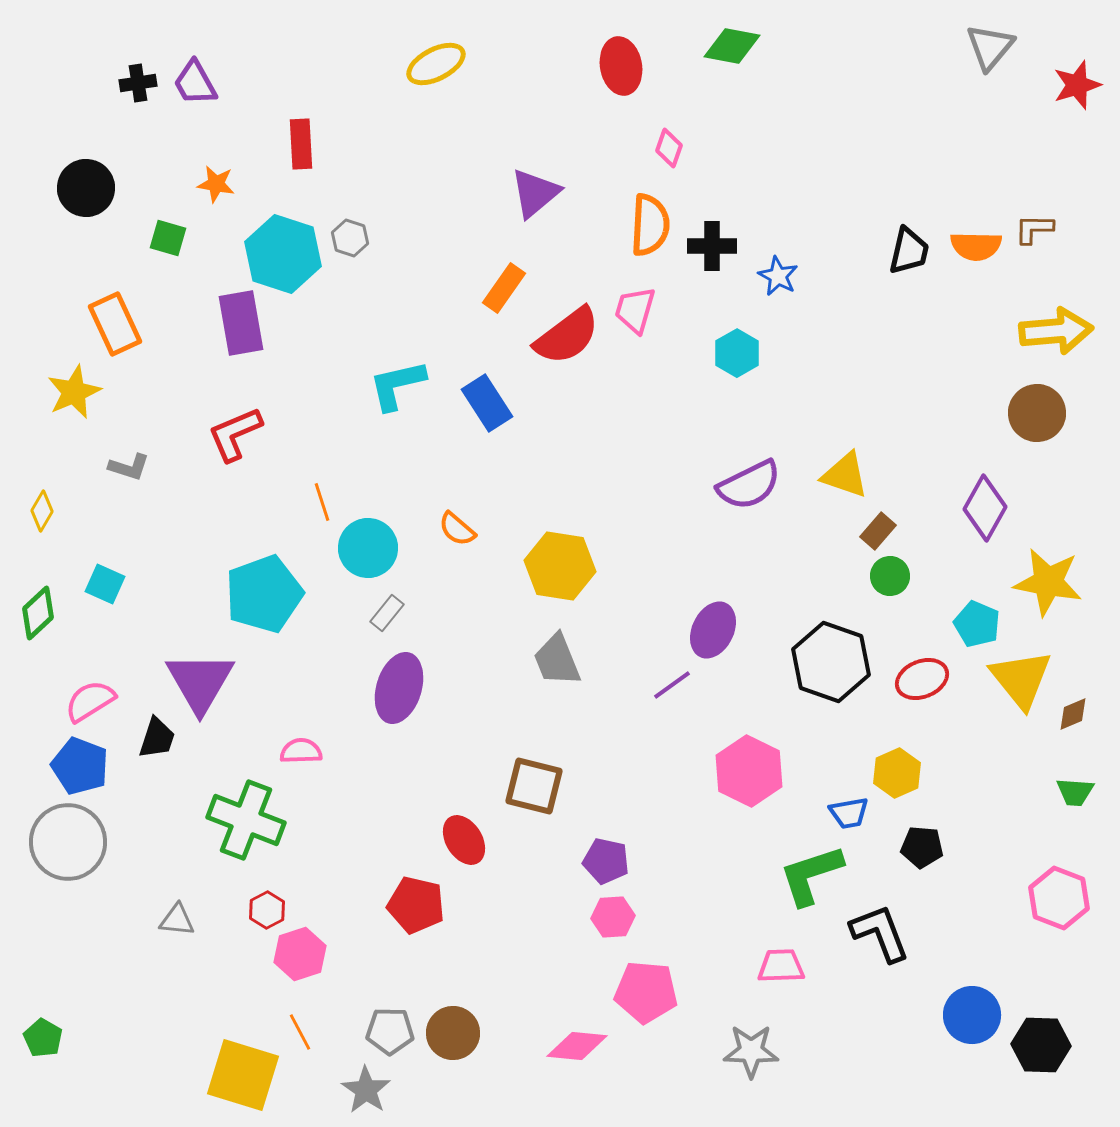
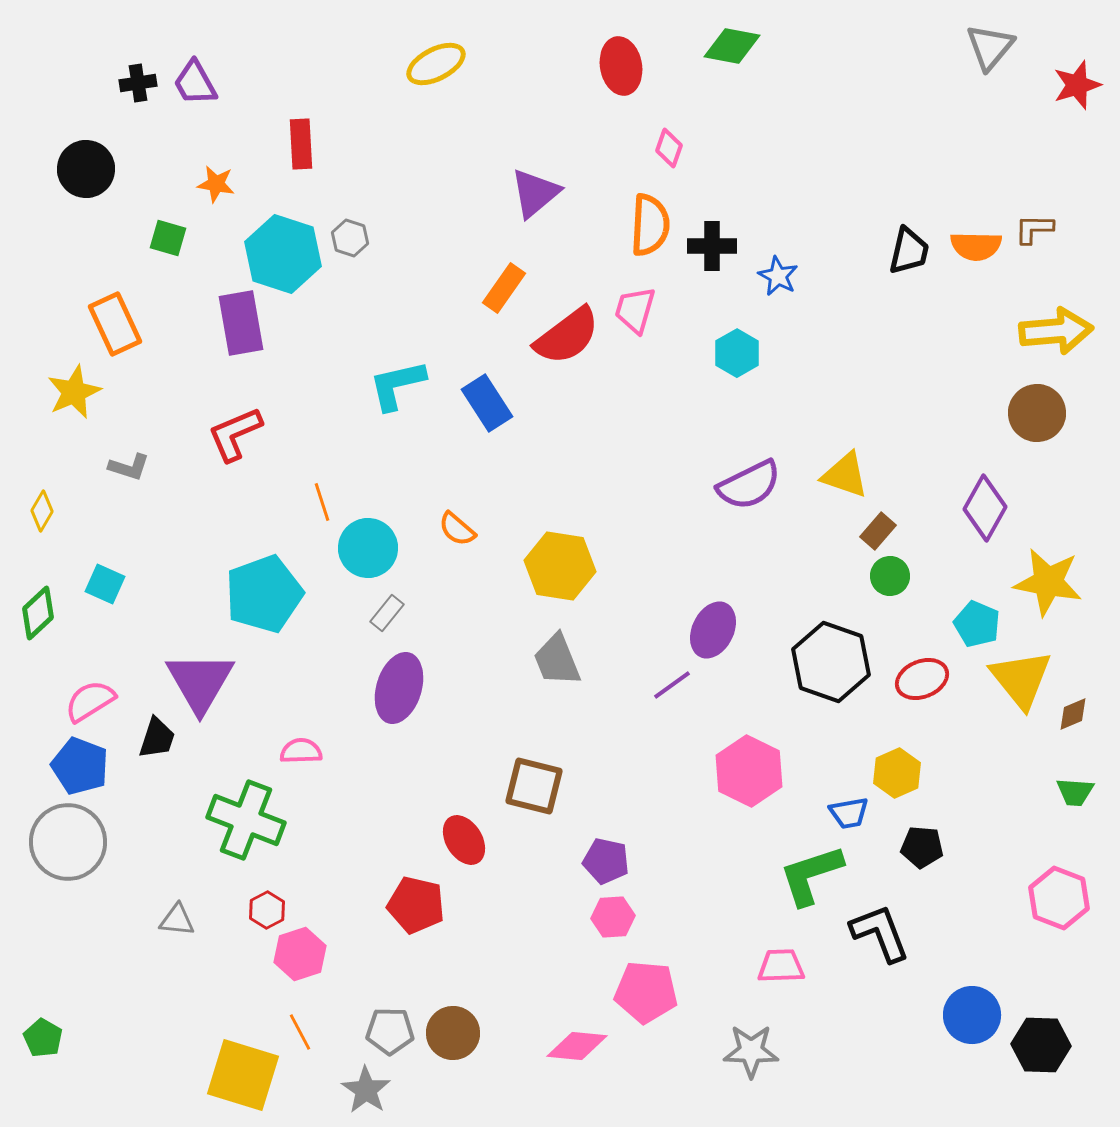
black circle at (86, 188): moved 19 px up
